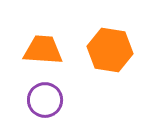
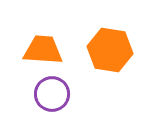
purple circle: moved 7 px right, 6 px up
